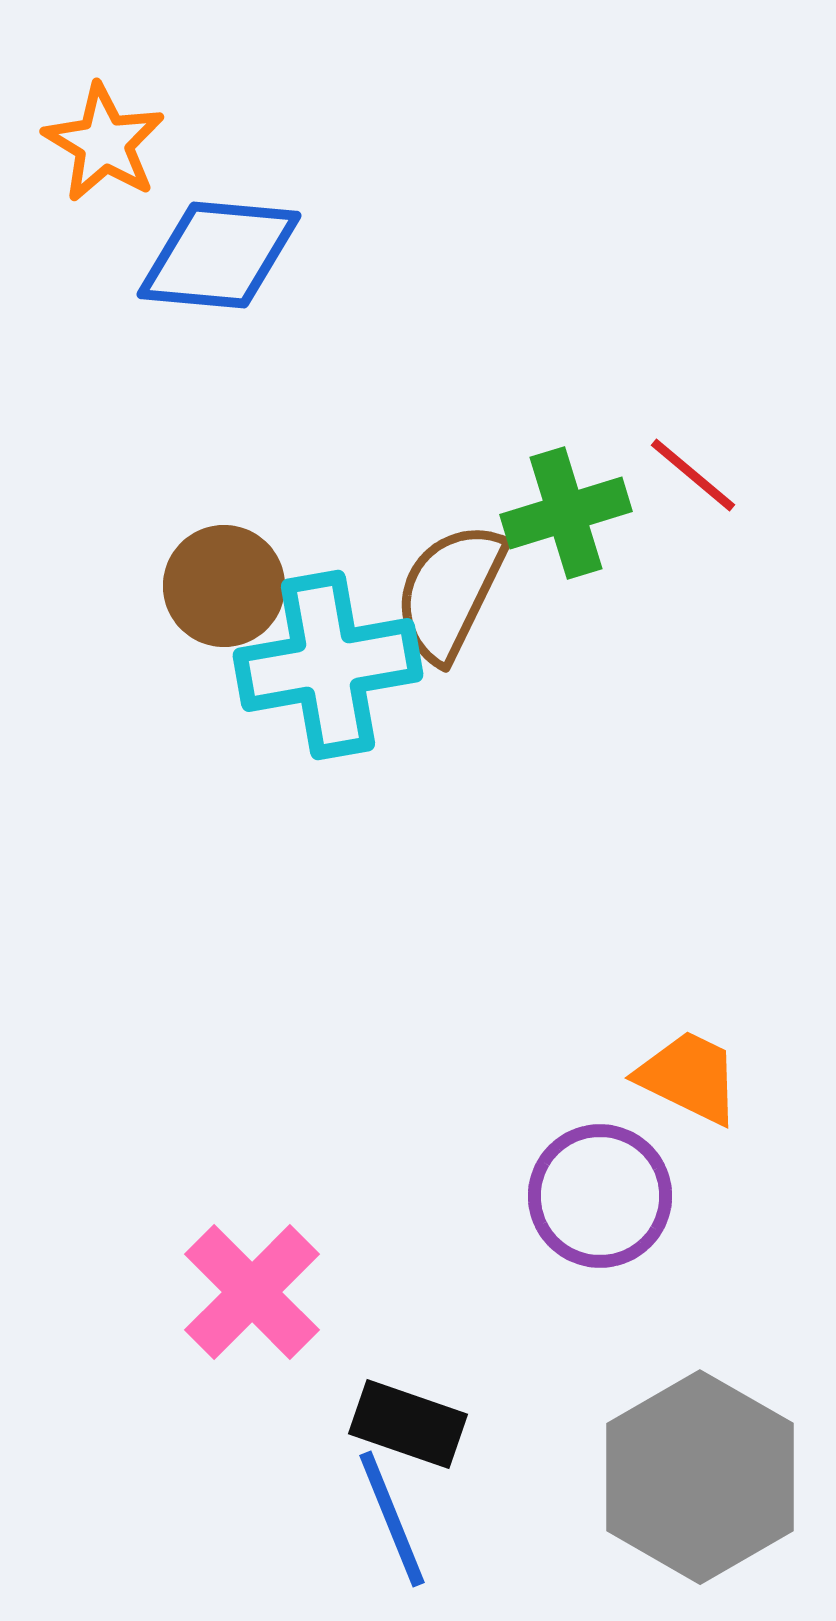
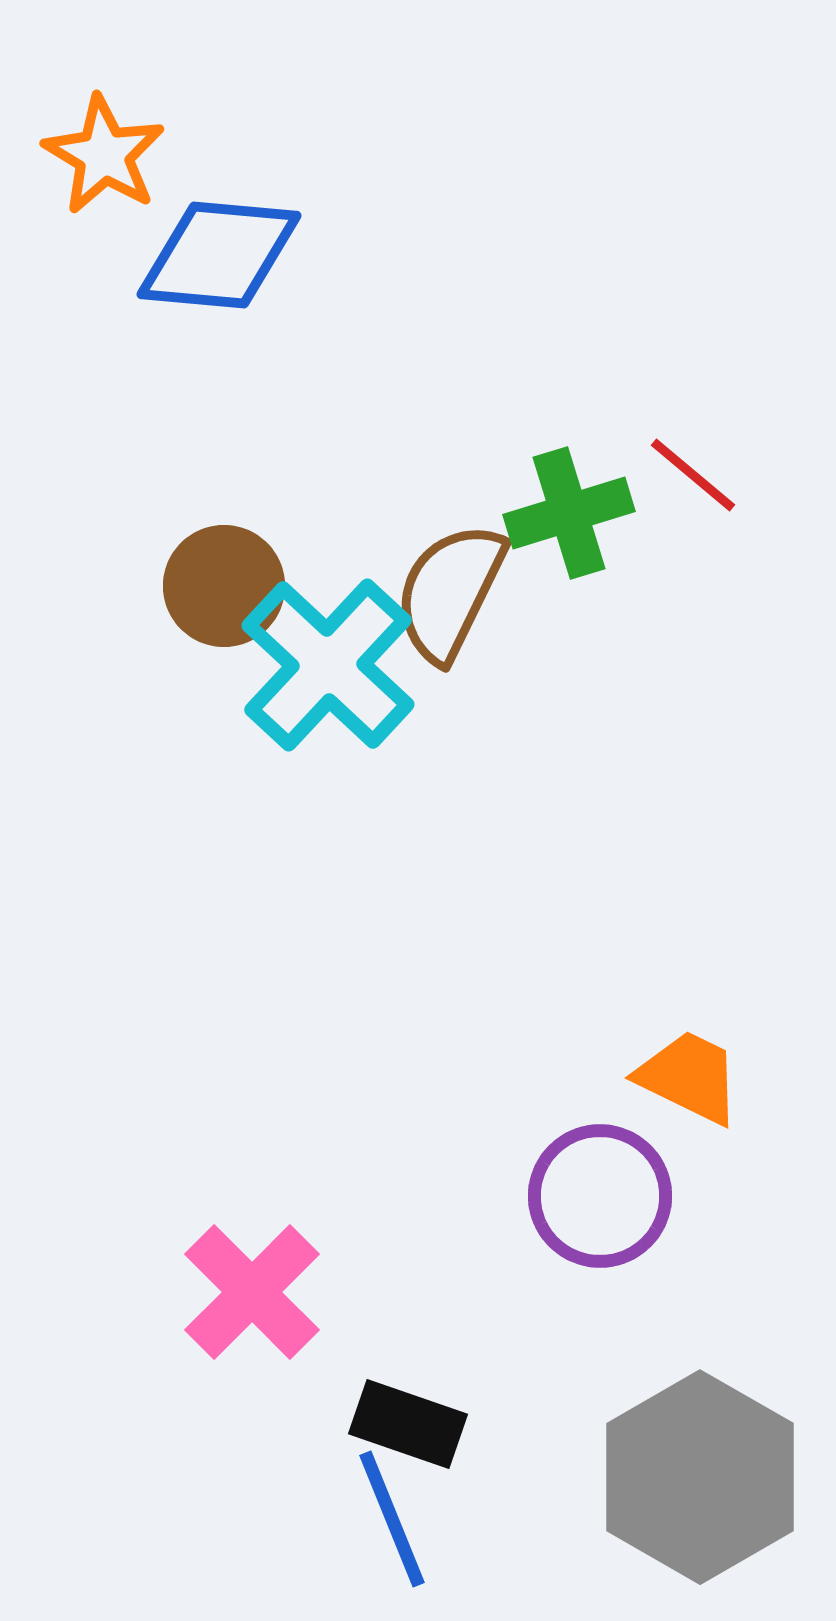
orange star: moved 12 px down
green cross: moved 3 px right
cyan cross: rotated 37 degrees counterclockwise
